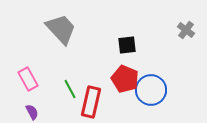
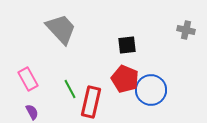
gray cross: rotated 24 degrees counterclockwise
